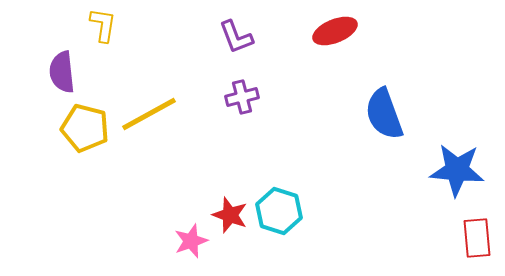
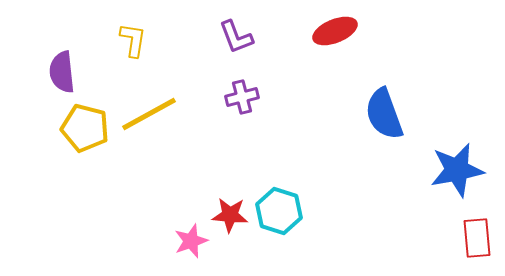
yellow L-shape: moved 30 px right, 15 px down
blue star: rotated 16 degrees counterclockwise
red star: rotated 15 degrees counterclockwise
